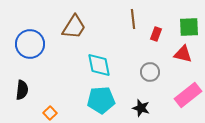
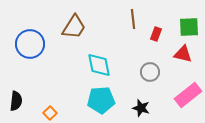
black semicircle: moved 6 px left, 11 px down
